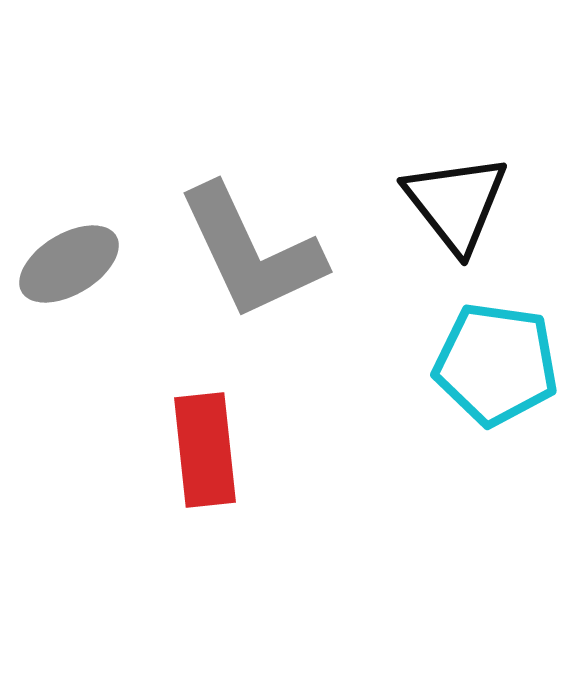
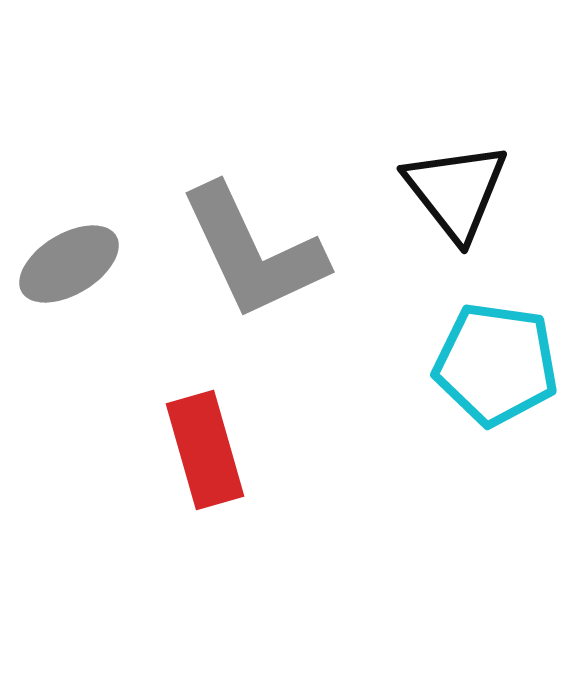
black triangle: moved 12 px up
gray L-shape: moved 2 px right
red rectangle: rotated 10 degrees counterclockwise
